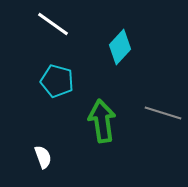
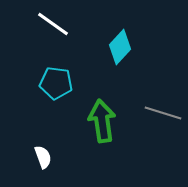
cyan pentagon: moved 1 px left, 2 px down; rotated 8 degrees counterclockwise
